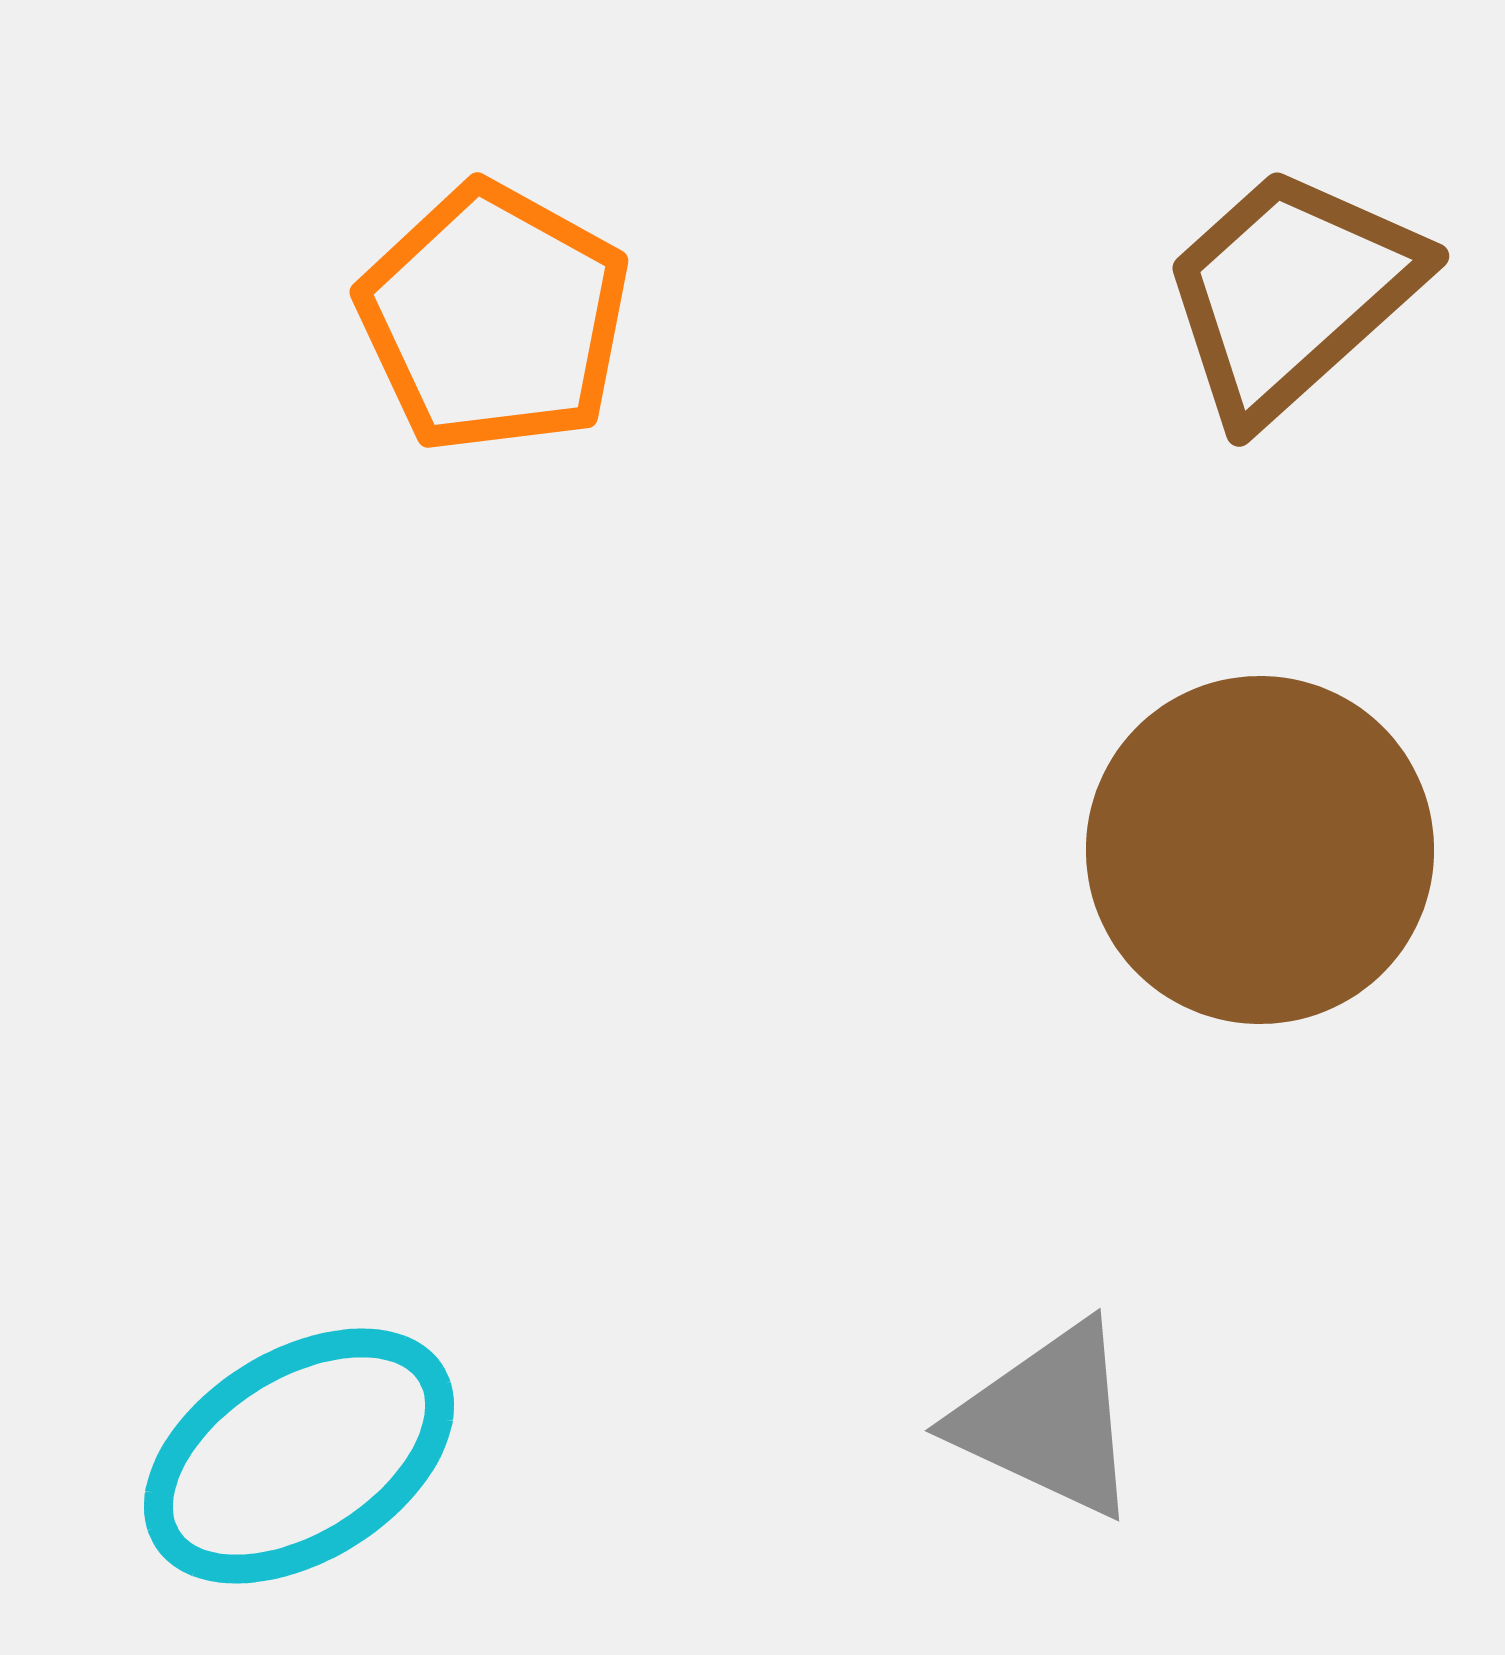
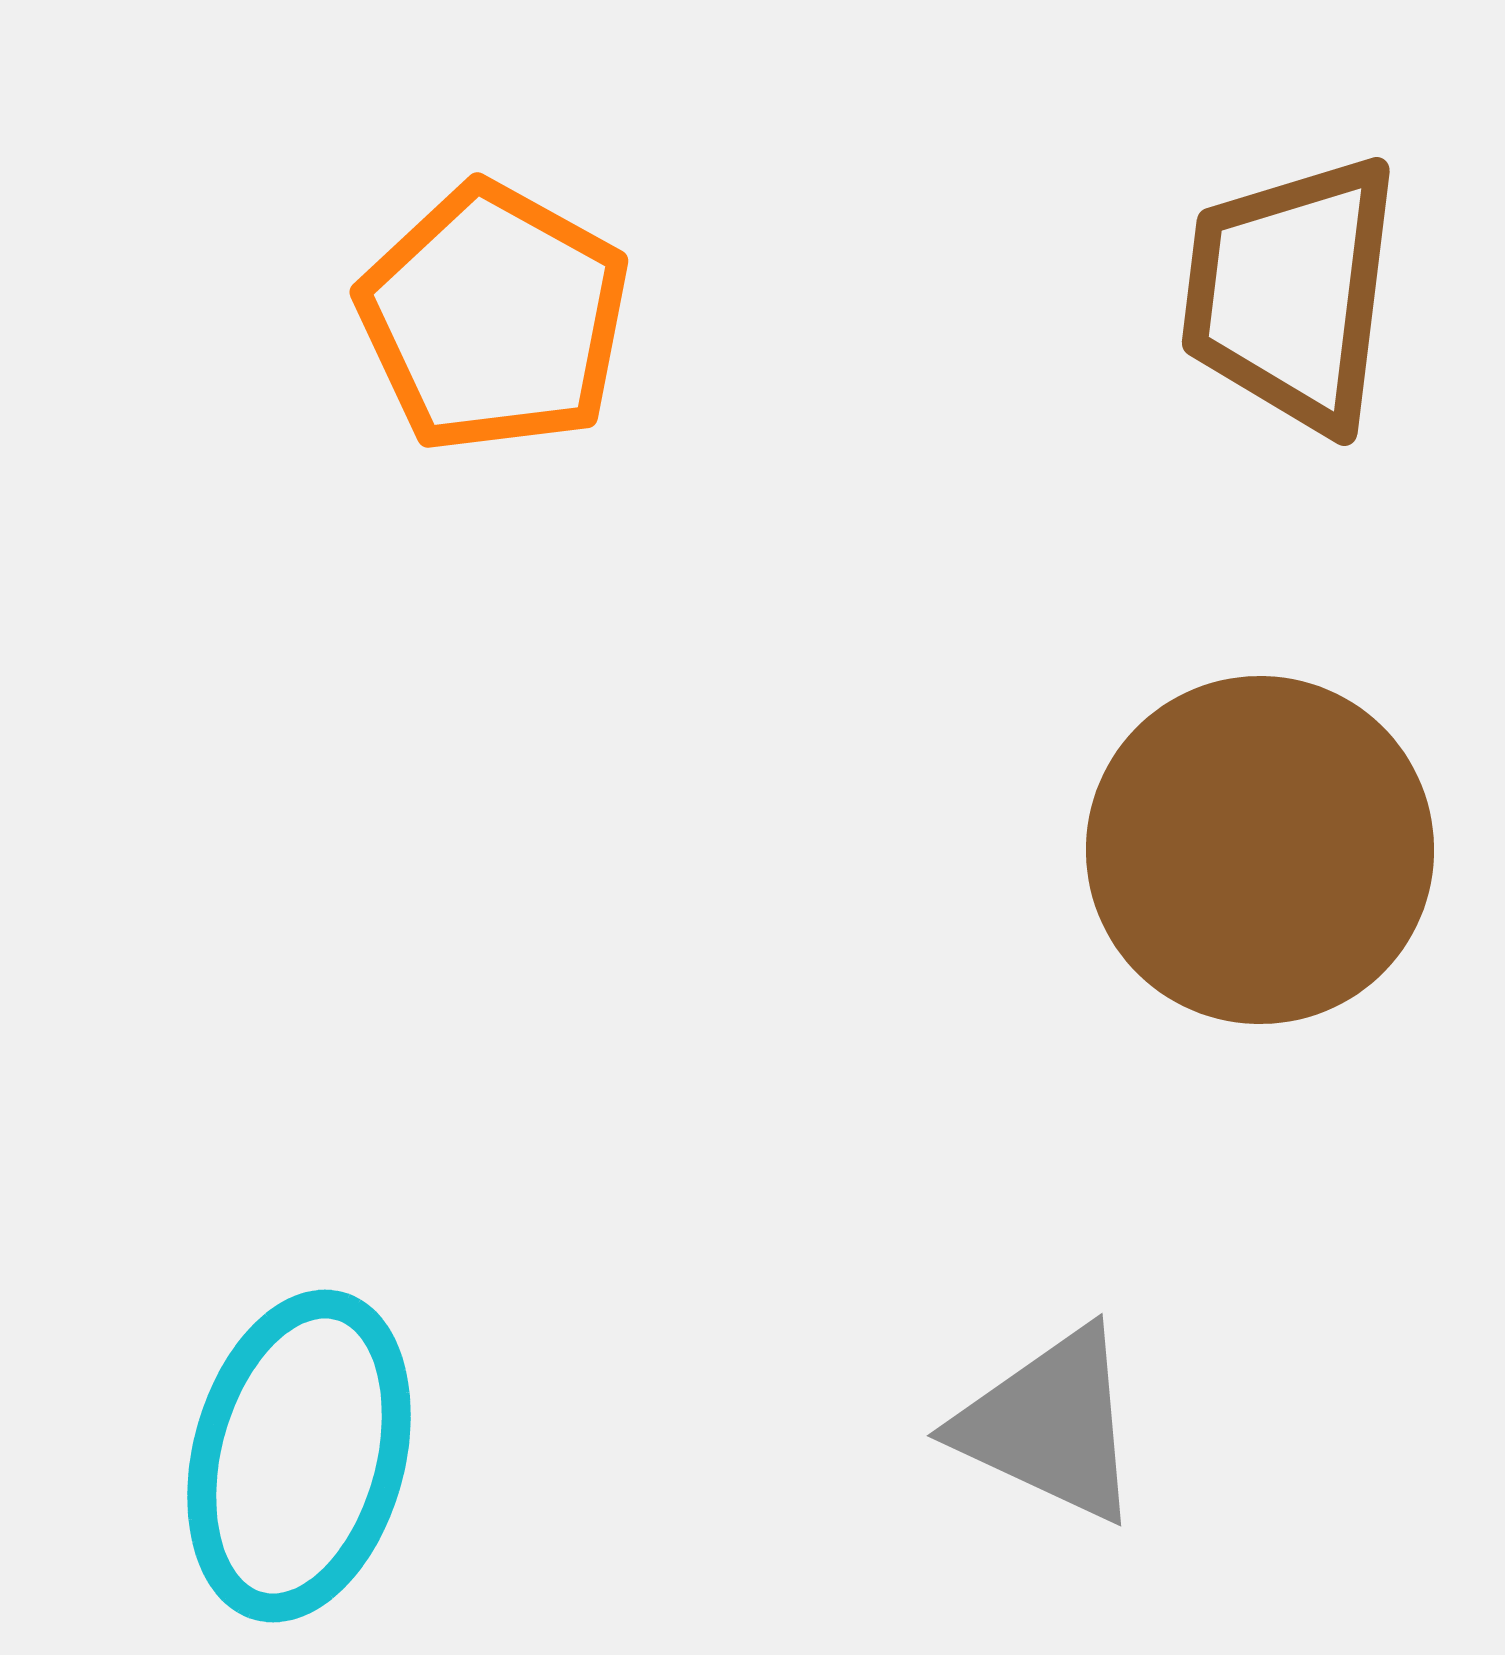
brown trapezoid: rotated 41 degrees counterclockwise
gray triangle: moved 2 px right, 5 px down
cyan ellipse: rotated 43 degrees counterclockwise
